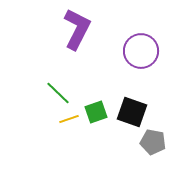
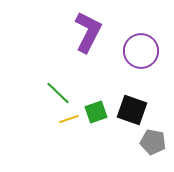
purple L-shape: moved 11 px right, 3 px down
black square: moved 2 px up
